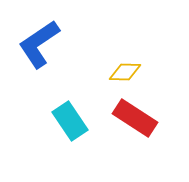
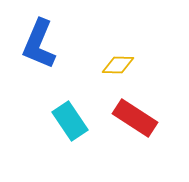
blue L-shape: rotated 33 degrees counterclockwise
yellow diamond: moved 7 px left, 7 px up
